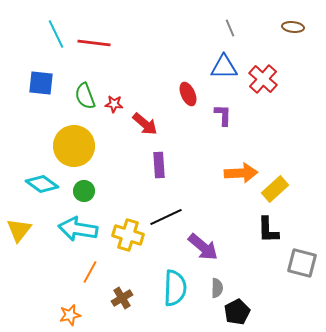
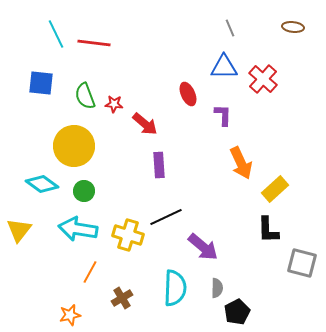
orange arrow: moved 10 px up; rotated 68 degrees clockwise
